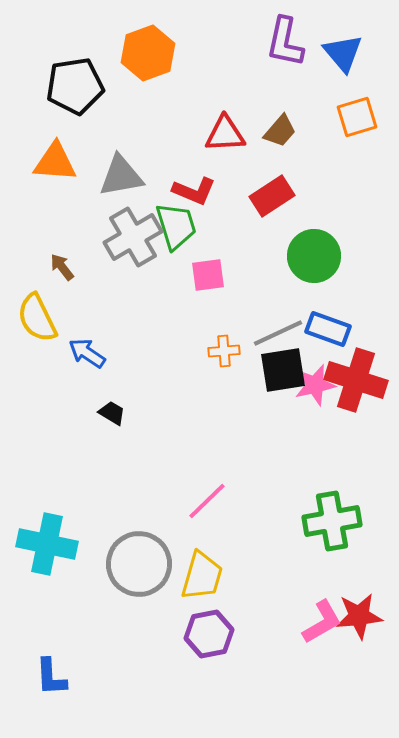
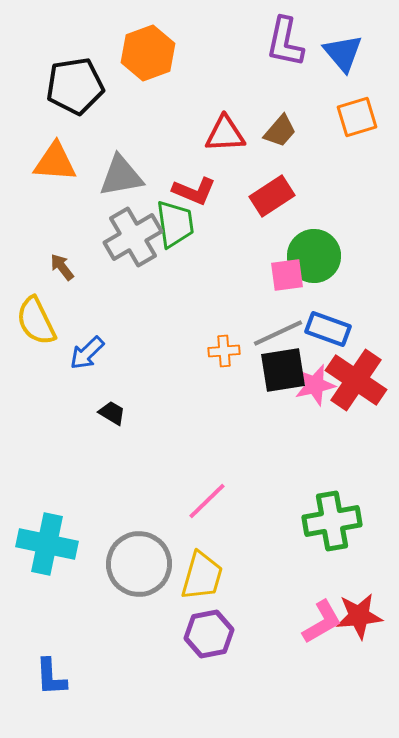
green trapezoid: moved 1 px left, 2 px up; rotated 9 degrees clockwise
pink square: moved 79 px right
yellow semicircle: moved 1 px left, 3 px down
blue arrow: rotated 78 degrees counterclockwise
red cross: rotated 16 degrees clockwise
